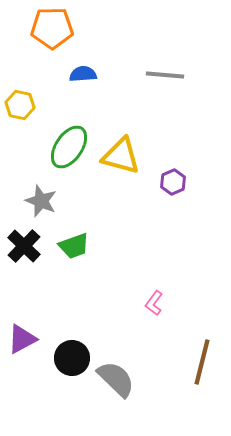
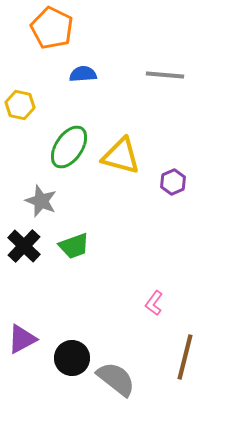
orange pentagon: rotated 27 degrees clockwise
brown line: moved 17 px left, 5 px up
gray semicircle: rotated 6 degrees counterclockwise
